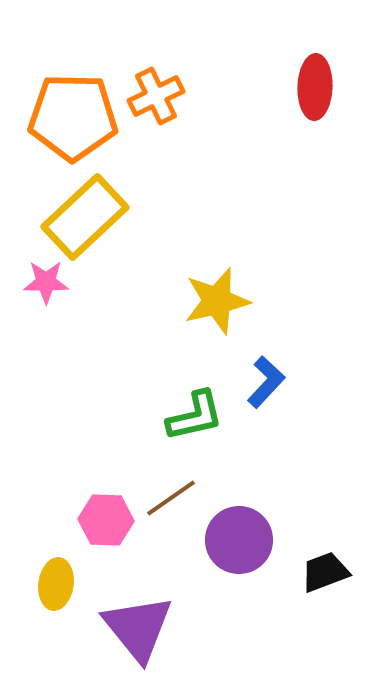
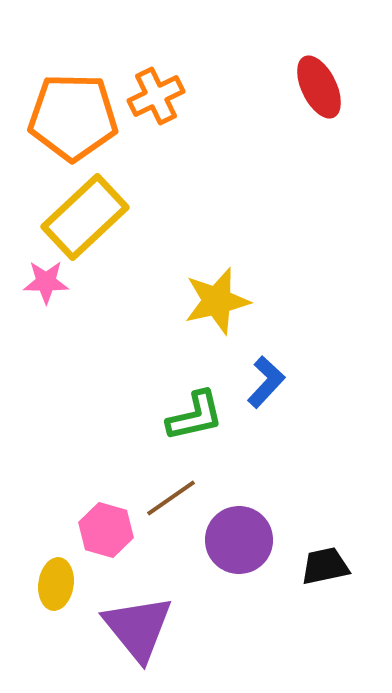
red ellipse: moved 4 px right; rotated 28 degrees counterclockwise
pink hexagon: moved 10 px down; rotated 14 degrees clockwise
black trapezoid: moved 6 px up; rotated 9 degrees clockwise
